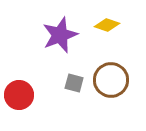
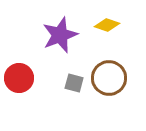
brown circle: moved 2 px left, 2 px up
red circle: moved 17 px up
